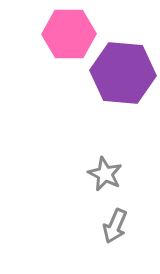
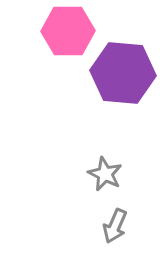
pink hexagon: moved 1 px left, 3 px up
